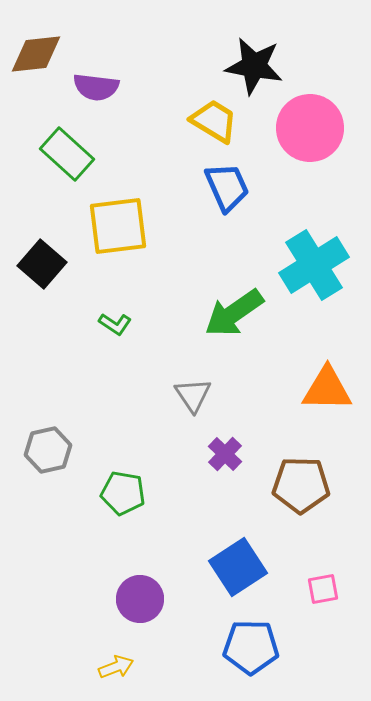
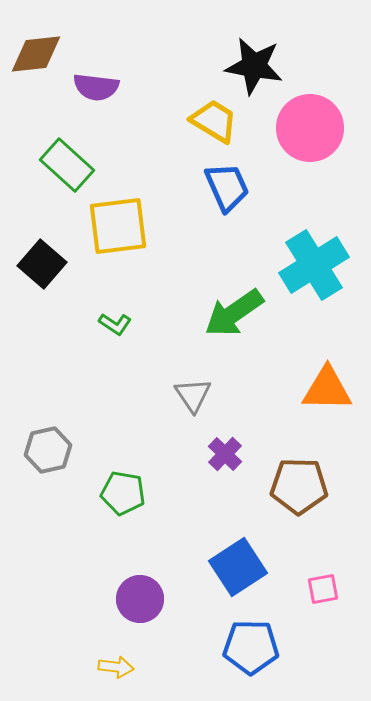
green rectangle: moved 11 px down
brown pentagon: moved 2 px left, 1 px down
yellow arrow: rotated 28 degrees clockwise
